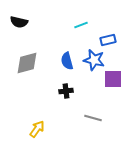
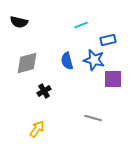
black cross: moved 22 px left; rotated 24 degrees counterclockwise
